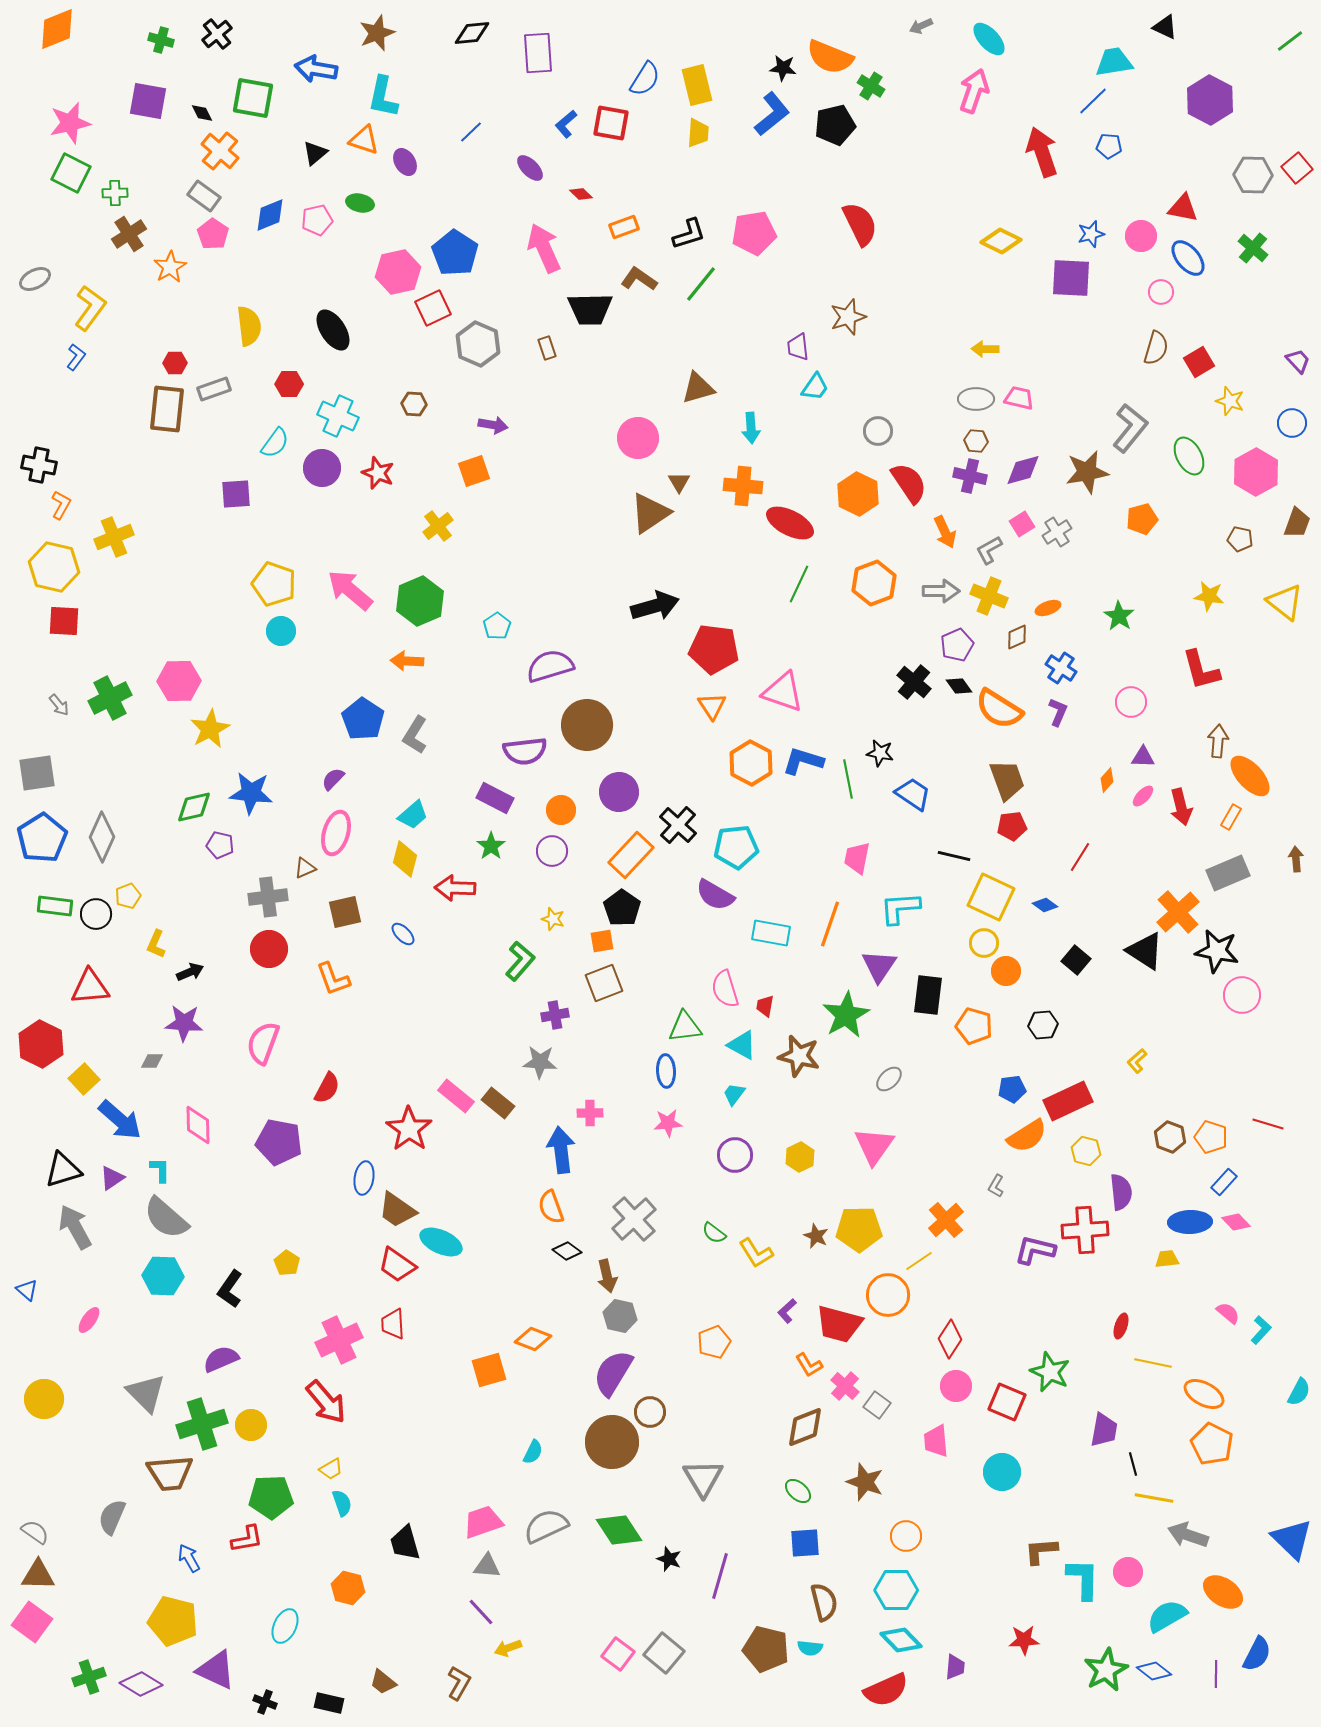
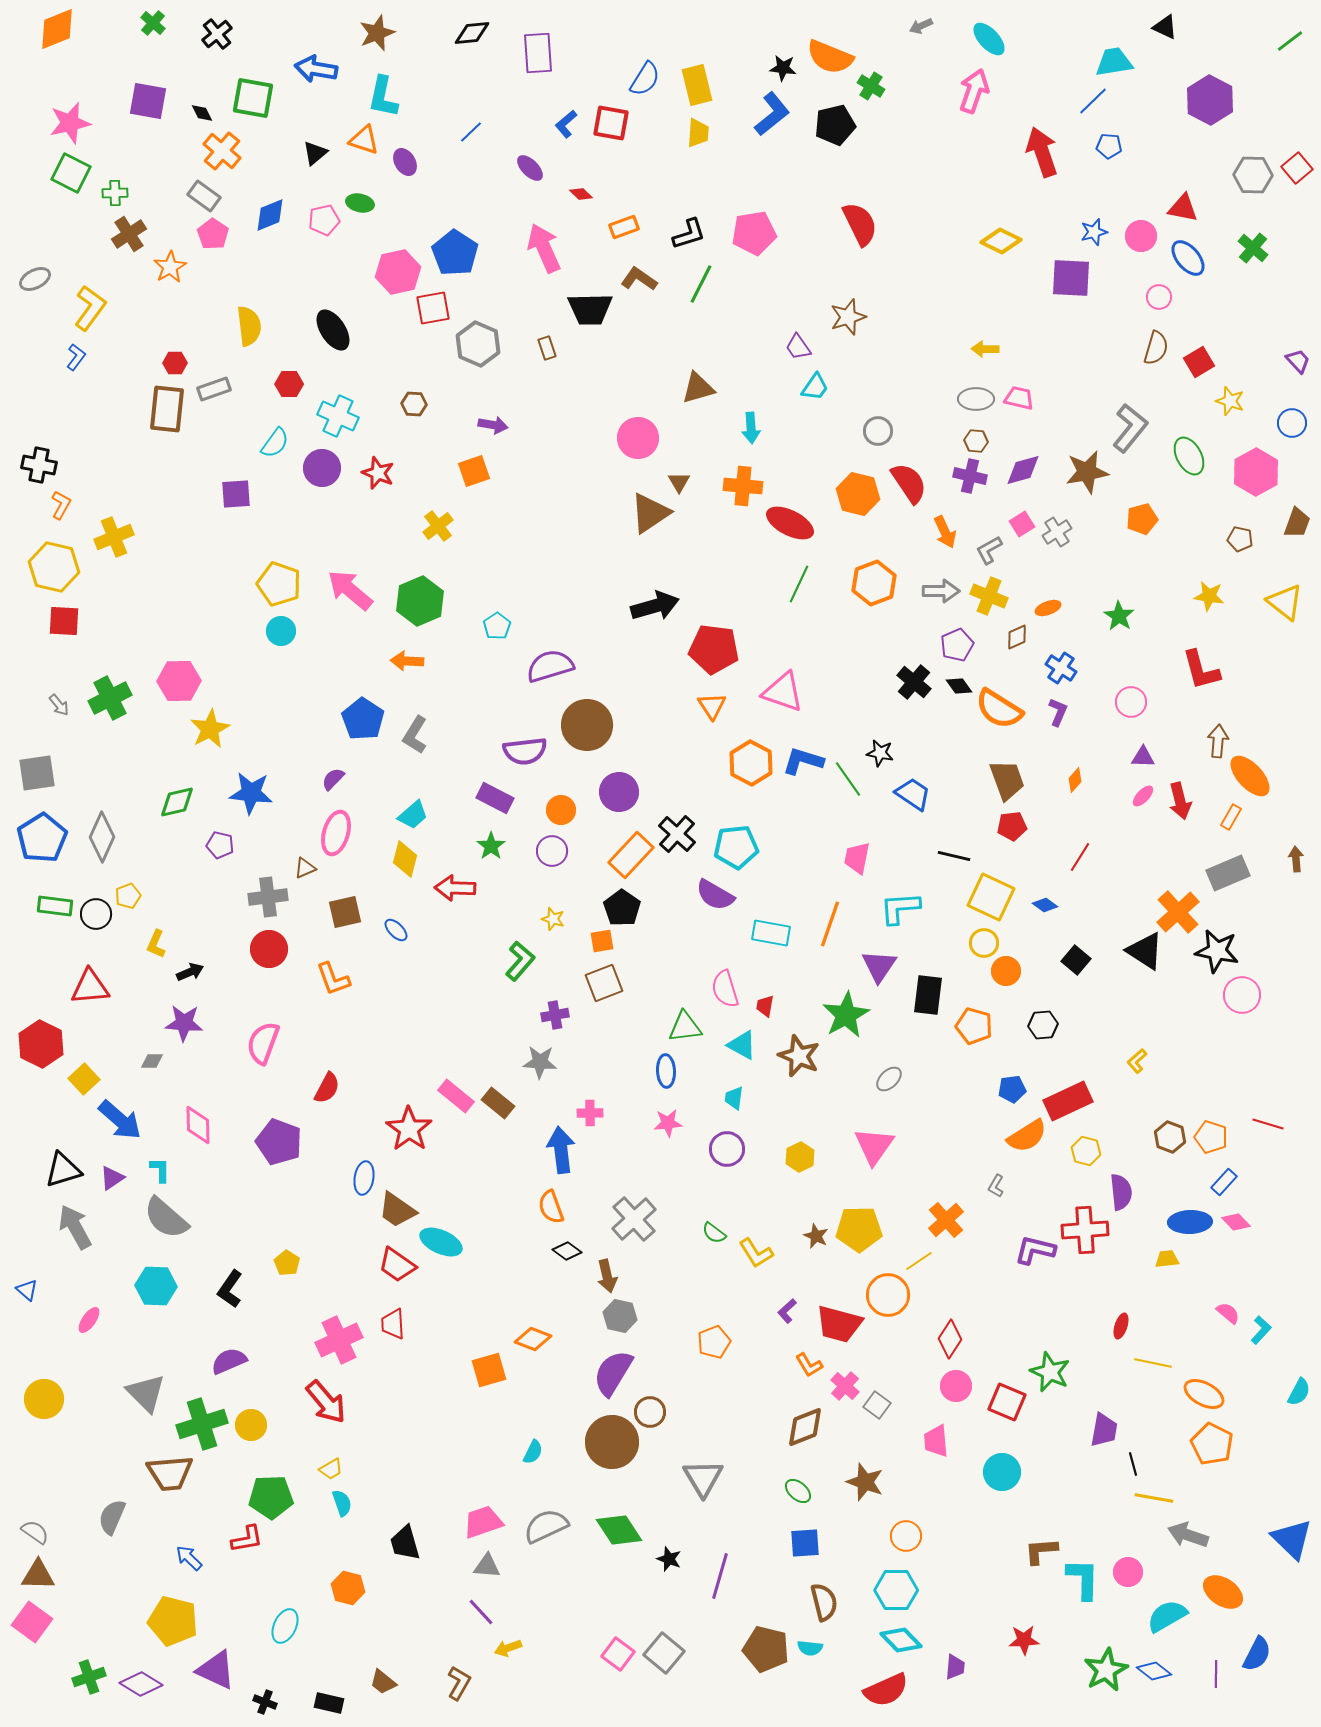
green cross at (161, 40): moved 8 px left, 17 px up; rotated 25 degrees clockwise
orange cross at (220, 151): moved 2 px right
pink pentagon at (317, 220): moved 7 px right
blue star at (1091, 234): moved 3 px right, 2 px up
green line at (701, 284): rotated 12 degrees counterclockwise
pink circle at (1161, 292): moved 2 px left, 5 px down
red square at (433, 308): rotated 15 degrees clockwise
purple trapezoid at (798, 347): rotated 28 degrees counterclockwise
orange hexagon at (858, 494): rotated 12 degrees counterclockwise
yellow pentagon at (274, 584): moved 5 px right
green line at (848, 779): rotated 24 degrees counterclockwise
orange diamond at (1107, 780): moved 32 px left
green diamond at (194, 807): moved 17 px left, 5 px up
red arrow at (1181, 807): moved 1 px left, 6 px up
black cross at (678, 825): moved 1 px left, 9 px down
blue ellipse at (403, 934): moved 7 px left, 4 px up
brown star at (799, 1056): rotated 9 degrees clockwise
cyan trapezoid at (734, 1094): moved 4 px down; rotated 30 degrees counterclockwise
purple pentagon at (279, 1142): rotated 9 degrees clockwise
purple circle at (735, 1155): moved 8 px left, 6 px up
cyan hexagon at (163, 1276): moved 7 px left, 10 px down
purple semicircle at (221, 1359): moved 8 px right, 2 px down
blue arrow at (189, 1558): rotated 16 degrees counterclockwise
